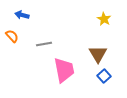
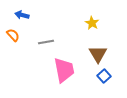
yellow star: moved 12 px left, 4 px down
orange semicircle: moved 1 px right, 1 px up
gray line: moved 2 px right, 2 px up
